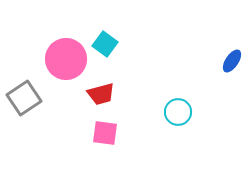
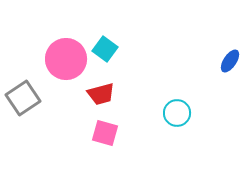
cyan square: moved 5 px down
blue ellipse: moved 2 px left
gray square: moved 1 px left
cyan circle: moved 1 px left, 1 px down
pink square: rotated 8 degrees clockwise
